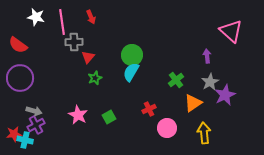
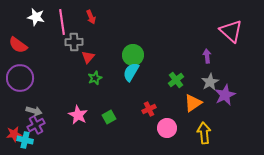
green circle: moved 1 px right
